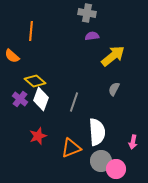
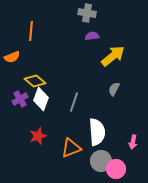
orange semicircle: moved 1 px down; rotated 63 degrees counterclockwise
purple cross: rotated 21 degrees clockwise
